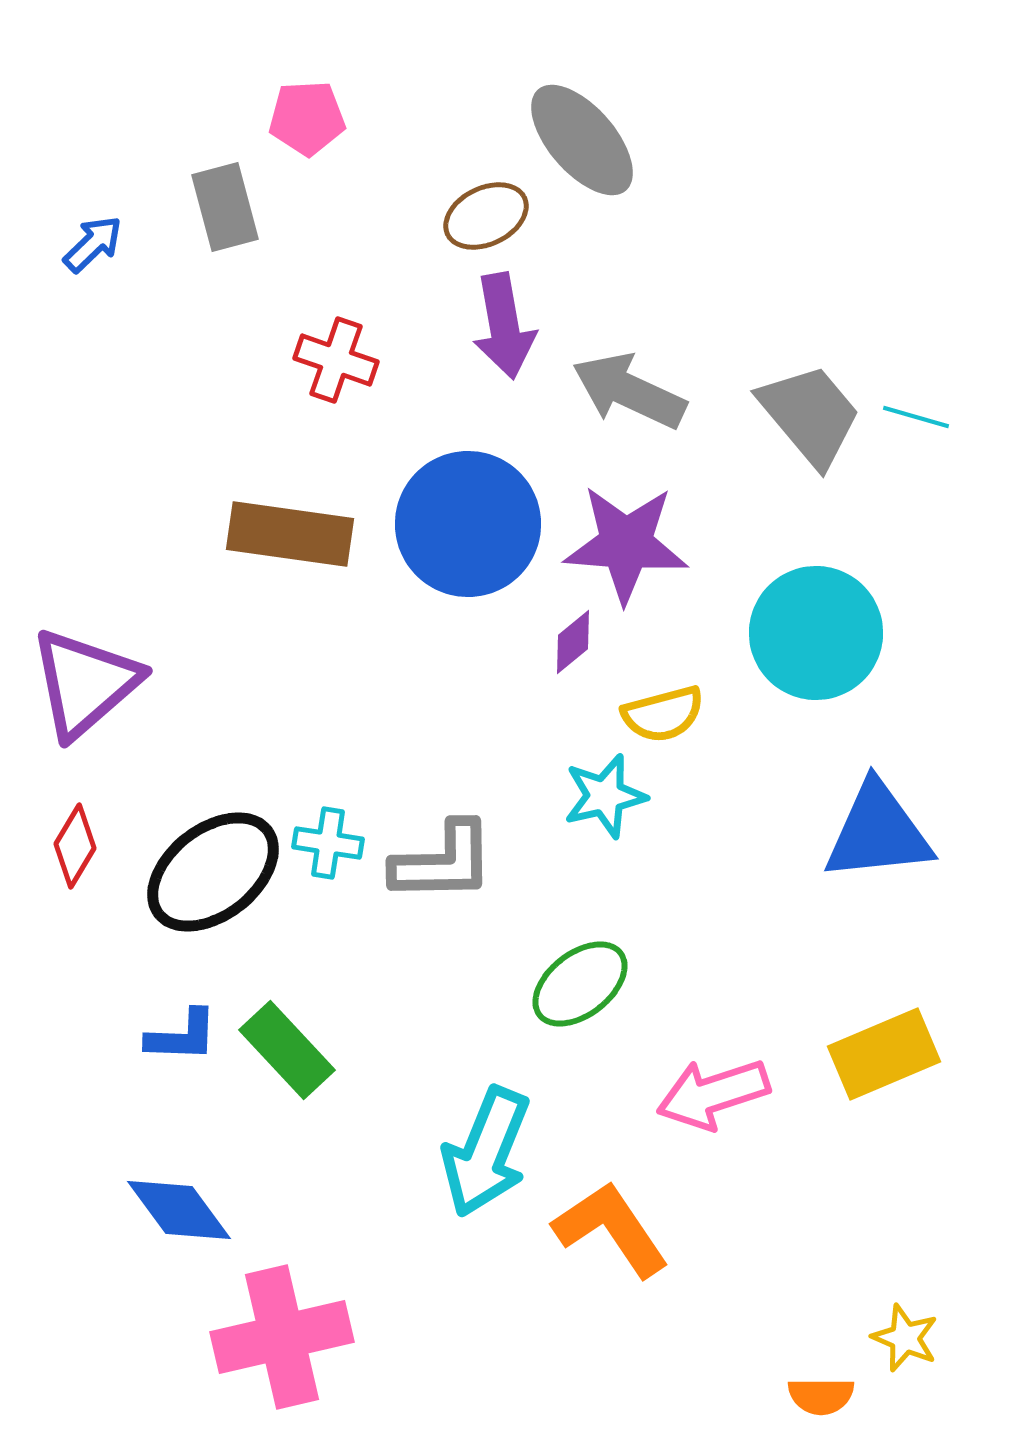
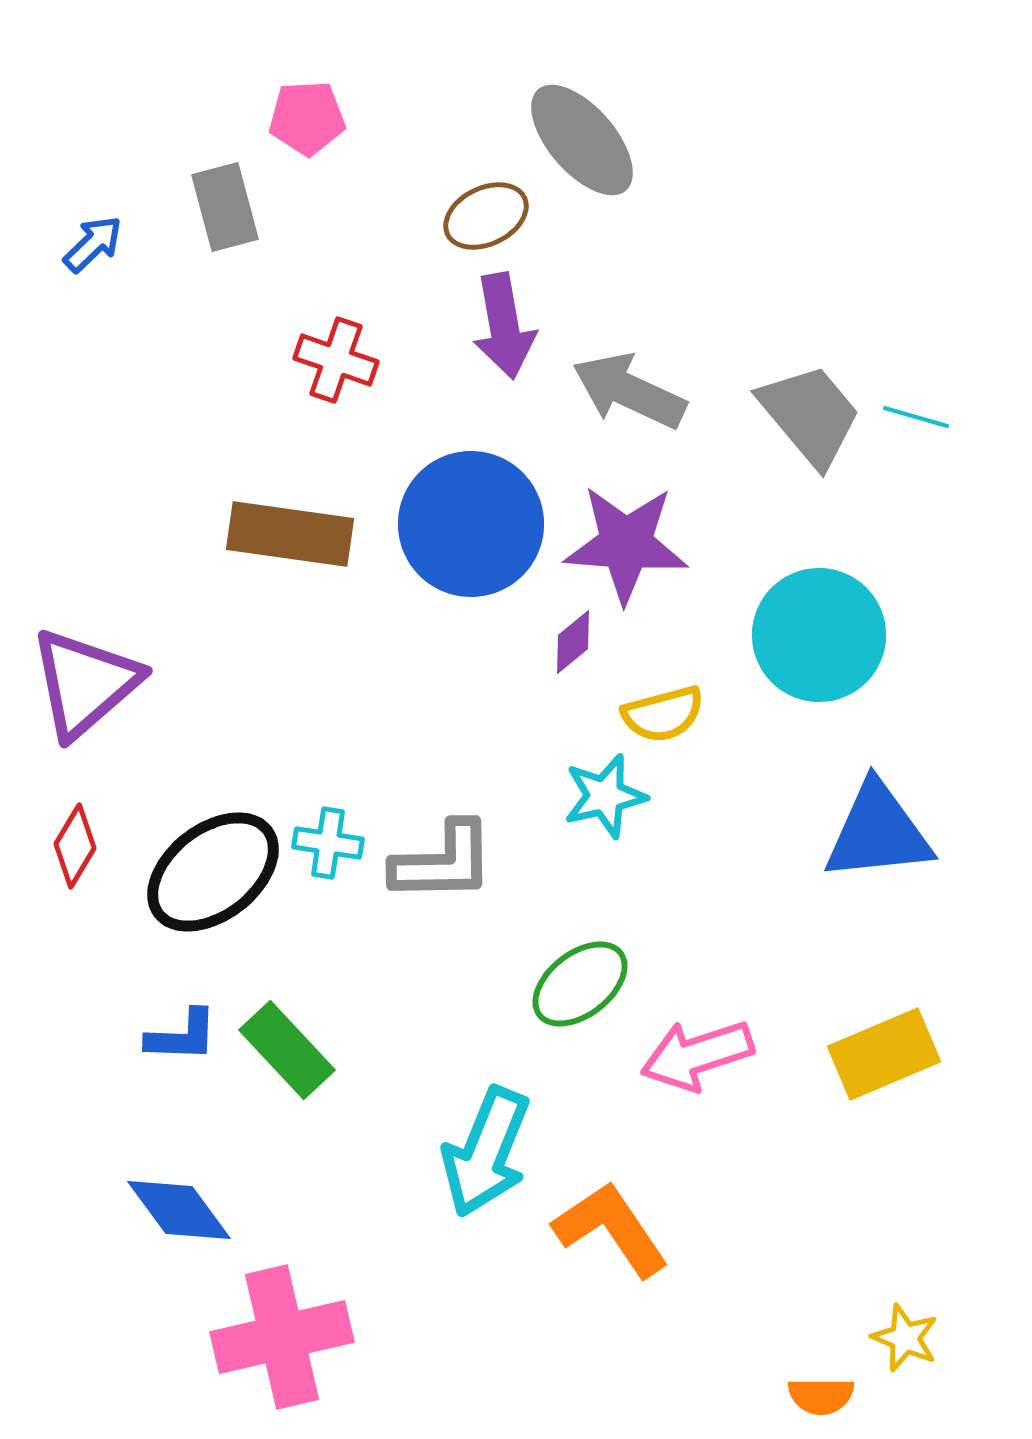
blue circle: moved 3 px right
cyan circle: moved 3 px right, 2 px down
pink arrow: moved 16 px left, 39 px up
